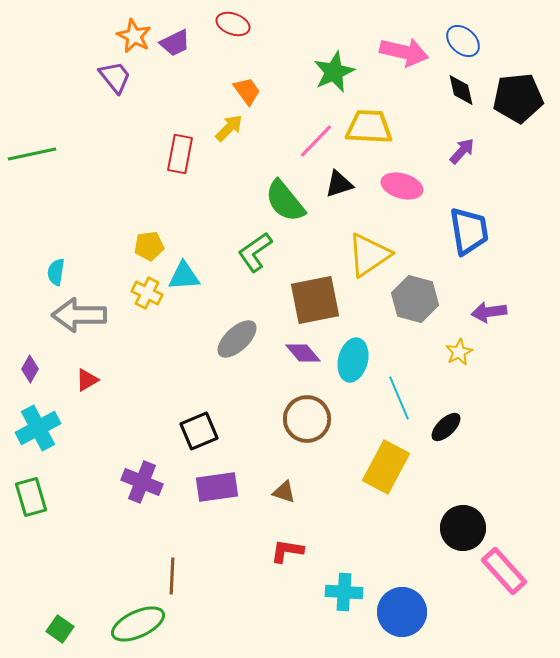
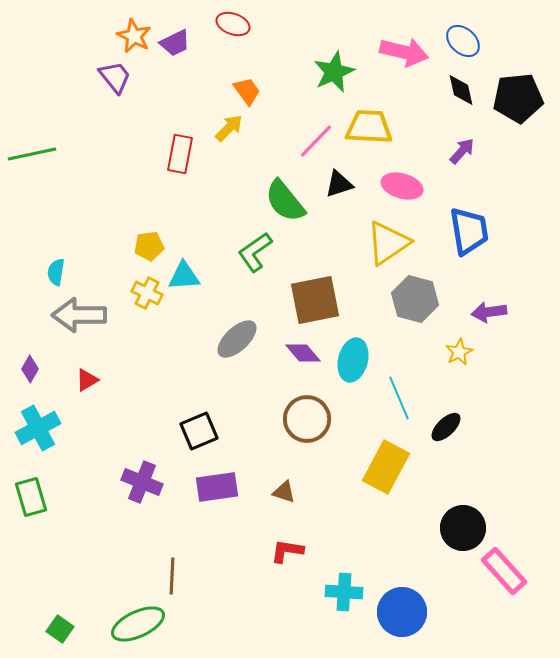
yellow triangle at (369, 255): moved 19 px right, 12 px up
